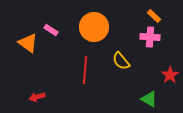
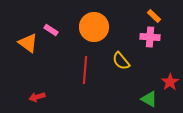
red star: moved 7 px down
